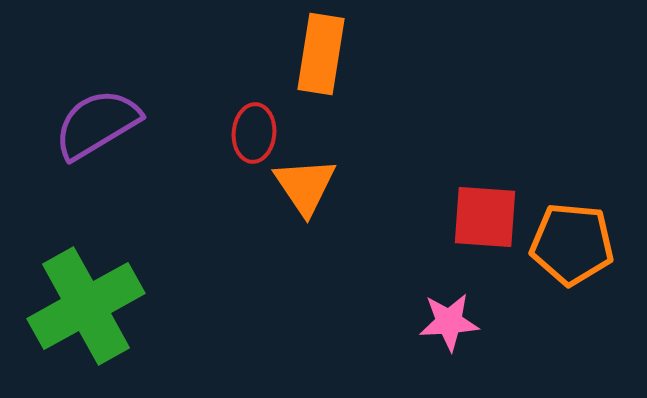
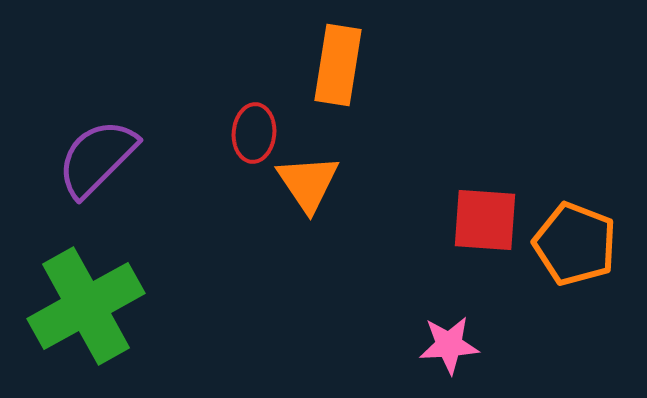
orange rectangle: moved 17 px right, 11 px down
purple semicircle: moved 34 px down; rotated 14 degrees counterclockwise
orange triangle: moved 3 px right, 3 px up
red square: moved 3 px down
orange pentagon: moved 3 px right; rotated 16 degrees clockwise
pink star: moved 23 px down
